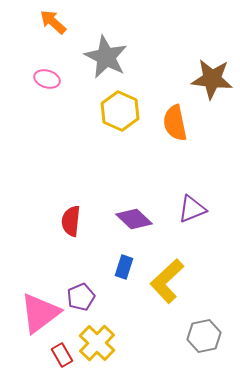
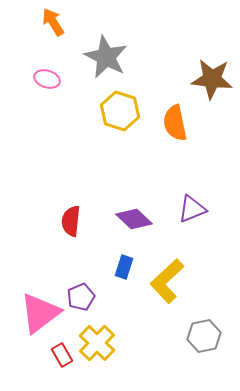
orange arrow: rotated 16 degrees clockwise
yellow hexagon: rotated 6 degrees counterclockwise
